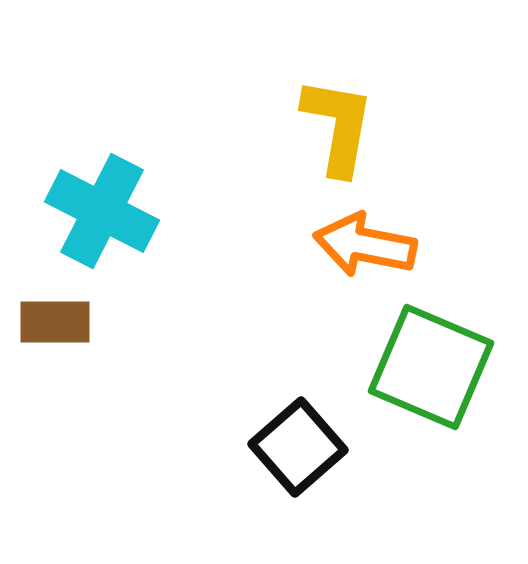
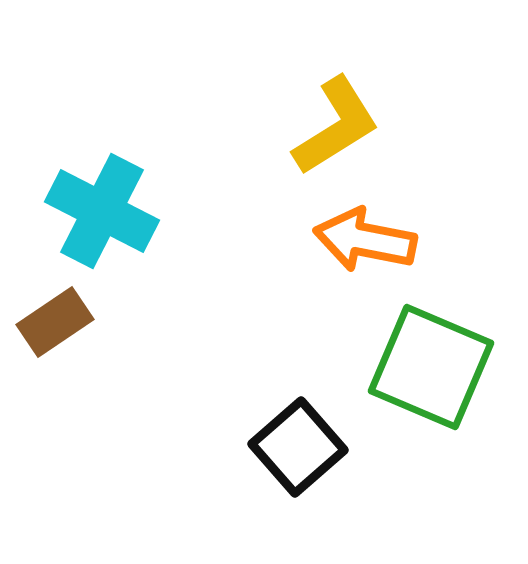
yellow L-shape: moved 2 px left; rotated 48 degrees clockwise
orange arrow: moved 5 px up
brown rectangle: rotated 34 degrees counterclockwise
